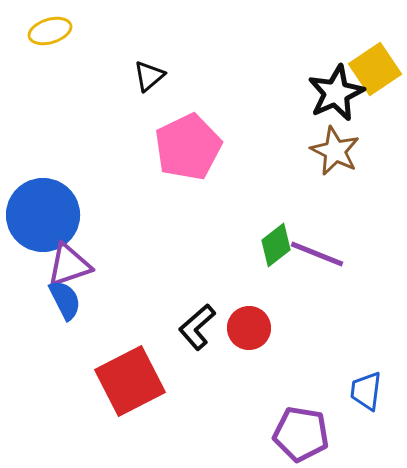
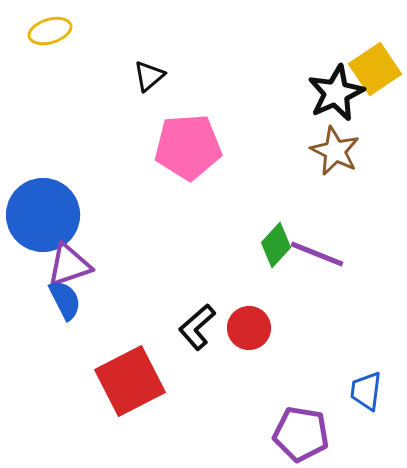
pink pentagon: rotated 22 degrees clockwise
green diamond: rotated 9 degrees counterclockwise
